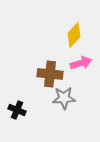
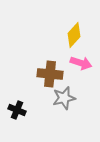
pink arrow: rotated 35 degrees clockwise
gray star: rotated 10 degrees counterclockwise
